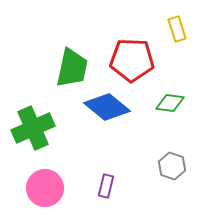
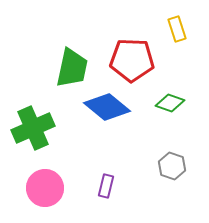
green diamond: rotated 12 degrees clockwise
